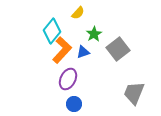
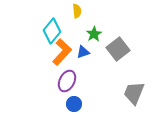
yellow semicircle: moved 1 px left, 2 px up; rotated 48 degrees counterclockwise
orange L-shape: moved 2 px down
purple ellipse: moved 1 px left, 2 px down
